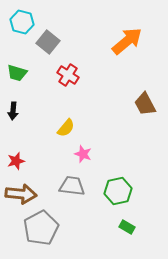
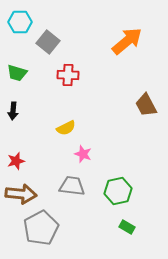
cyan hexagon: moved 2 px left; rotated 15 degrees counterclockwise
red cross: rotated 30 degrees counterclockwise
brown trapezoid: moved 1 px right, 1 px down
yellow semicircle: rotated 24 degrees clockwise
